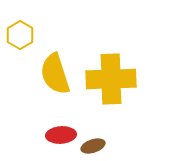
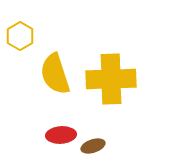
yellow hexagon: moved 1 px down
